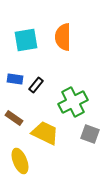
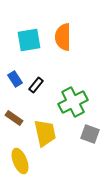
cyan square: moved 3 px right
blue rectangle: rotated 49 degrees clockwise
yellow trapezoid: rotated 52 degrees clockwise
